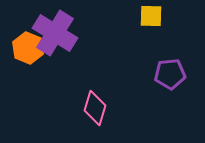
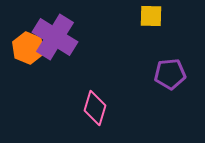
purple cross: moved 4 px down
